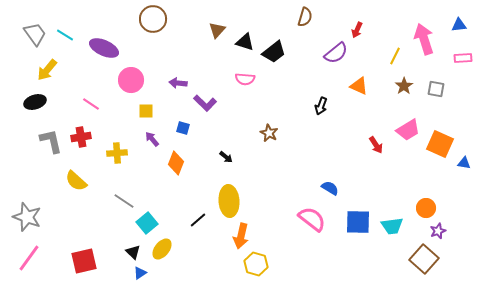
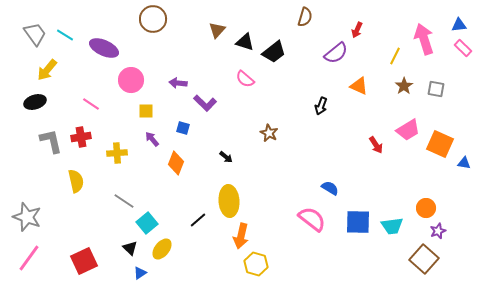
pink rectangle at (463, 58): moved 10 px up; rotated 48 degrees clockwise
pink semicircle at (245, 79): rotated 36 degrees clockwise
yellow semicircle at (76, 181): rotated 145 degrees counterclockwise
black triangle at (133, 252): moved 3 px left, 4 px up
red square at (84, 261): rotated 12 degrees counterclockwise
